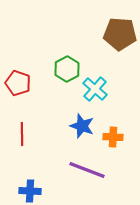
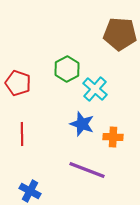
blue star: moved 2 px up
blue cross: rotated 25 degrees clockwise
